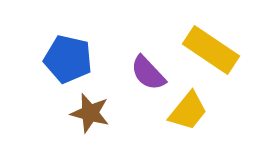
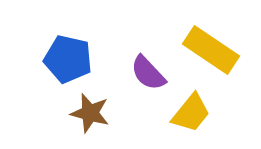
yellow trapezoid: moved 3 px right, 2 px down
